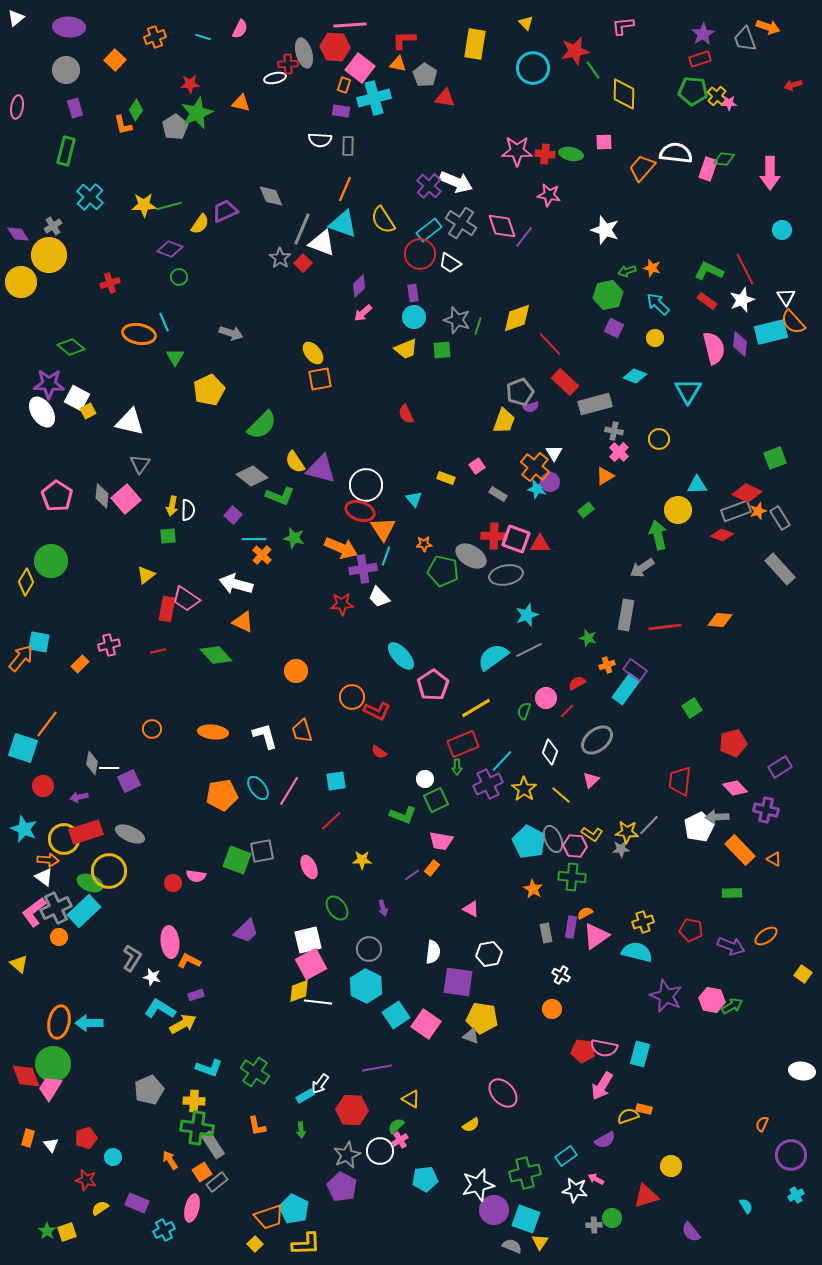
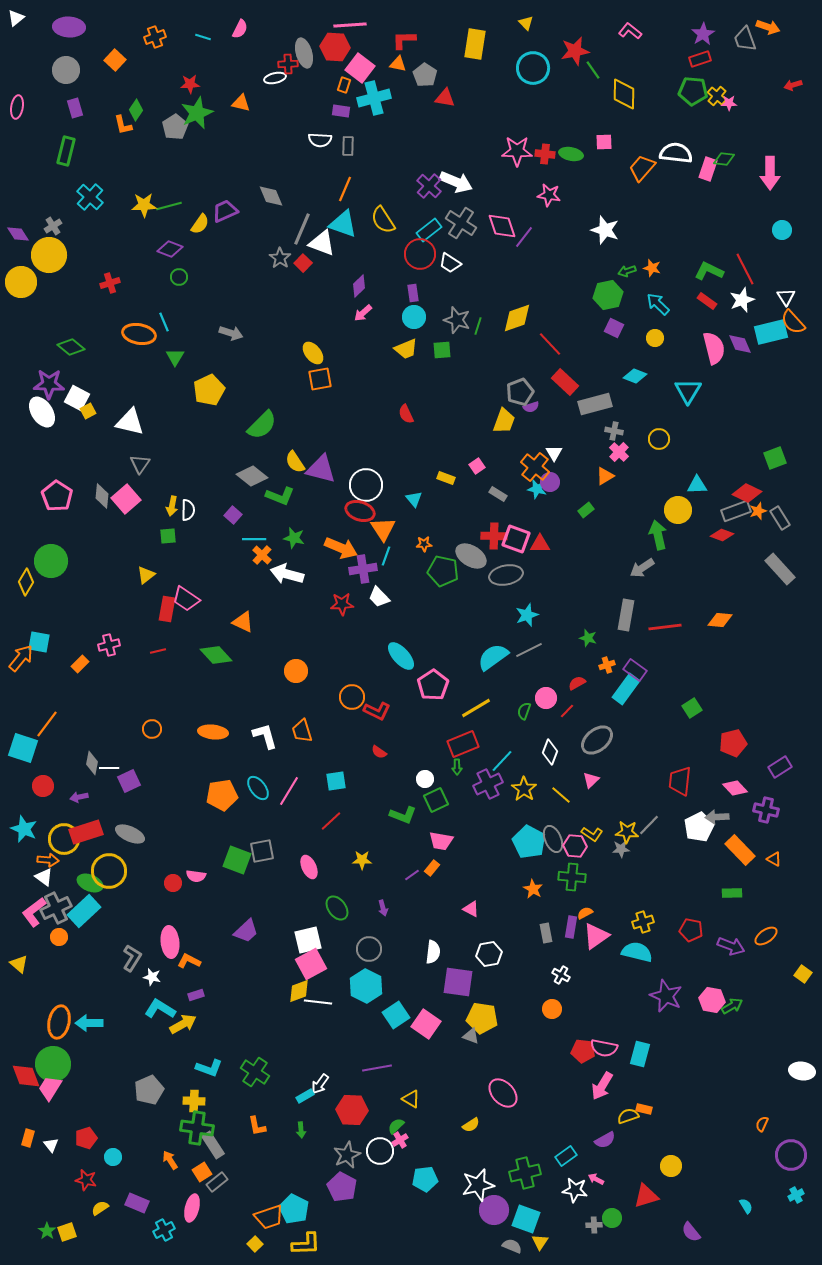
pink L-shape at (623, 26): moved 7 px right, 5 px down; rotated 45 degrees clockwise
purple diamond at (740, 344): rotated 30 degrees counterclockwise
white arrow at (236, 584): moved 51 px right, 10 px up
